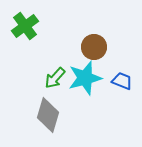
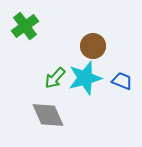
brown circle: moved 1 px left, 1 px up
gray diamond: rotated 40 degrees counterclockwise
